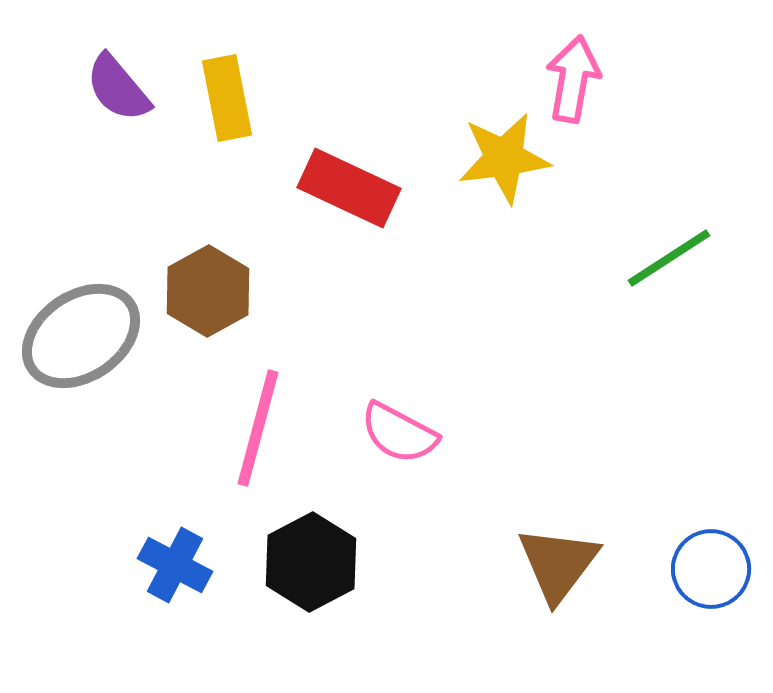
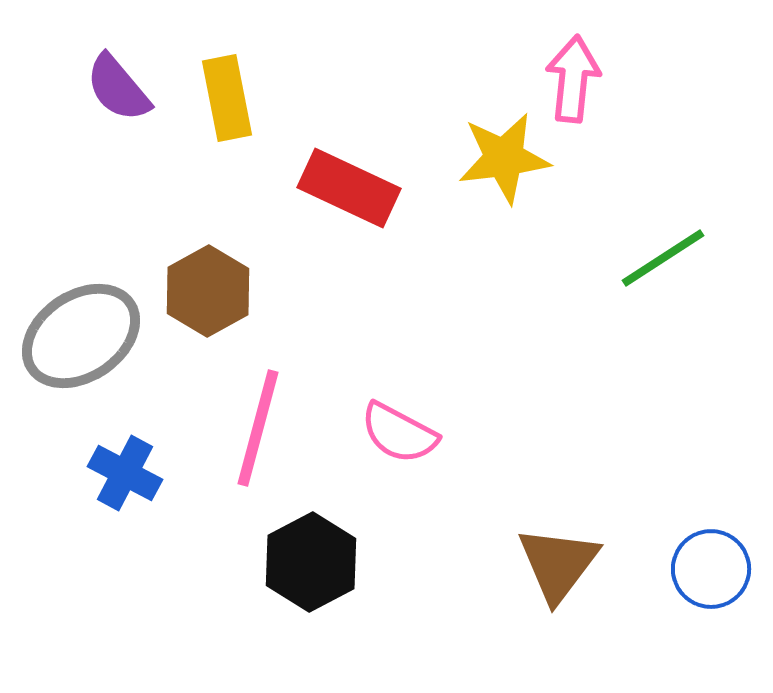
pink arrow: rotated 4 degrees counterclockwise
green line: moved 6 px left
blue cross: moved 50 px left, 92 px up
